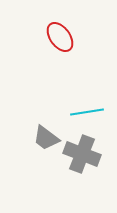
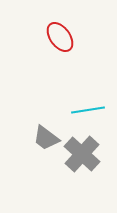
cyan line: moved 1 px right, 2 px up
gray cross: rotated 21 degrees clockwise
